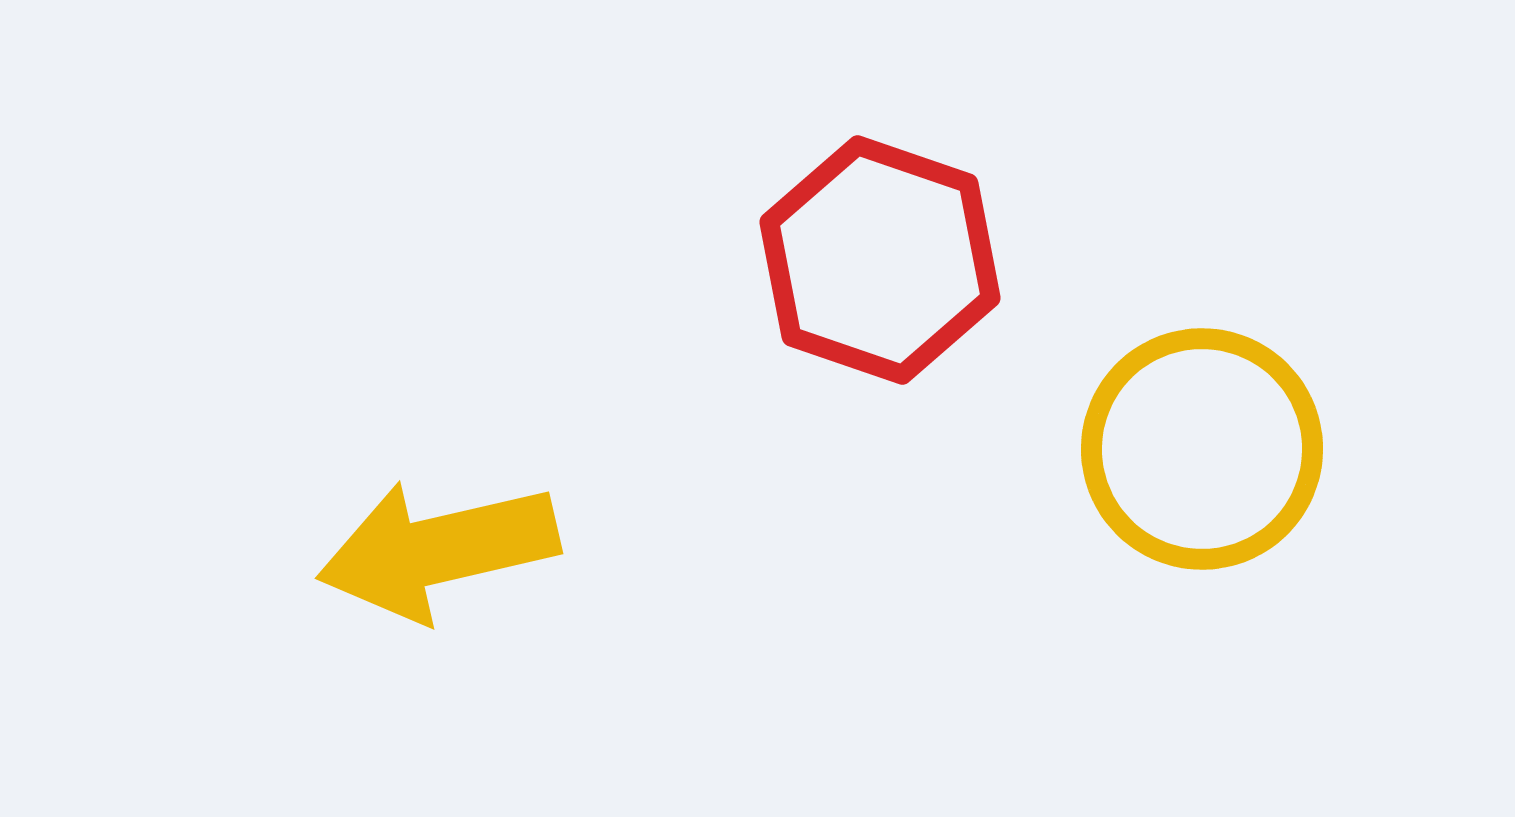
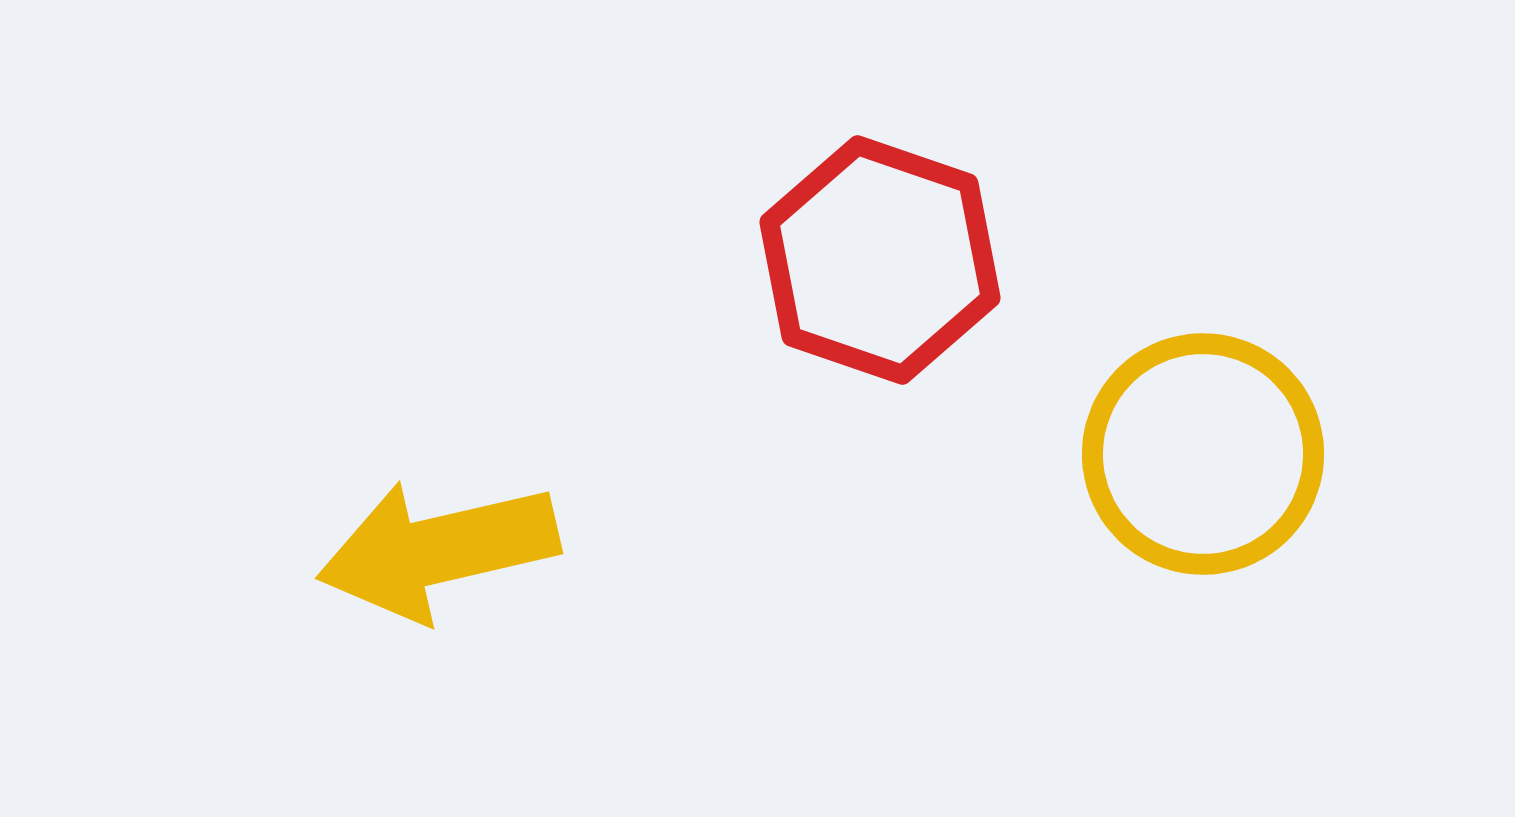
yellow circle: moved 1 px right, 5 px down
